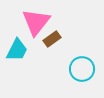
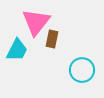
brown rectangle: rotated 42 degrees counterclockwise
cyan circle: moved 1 px down
